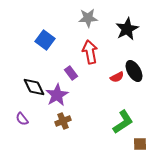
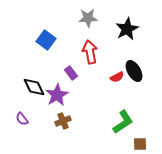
blue square: moved 1 px right
